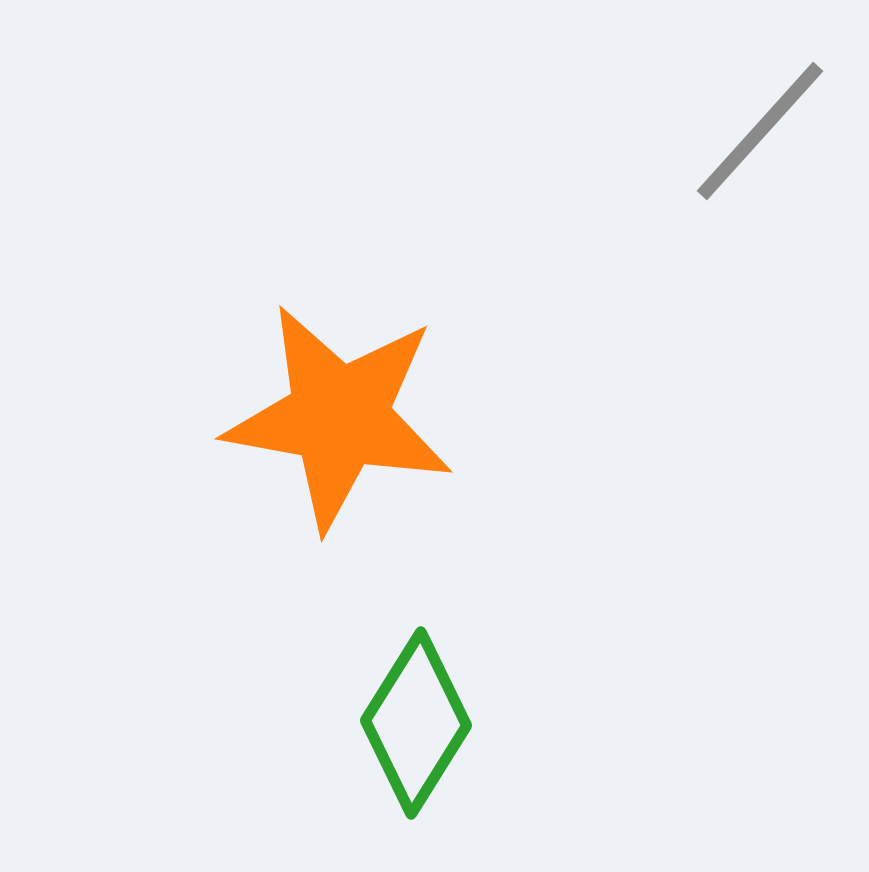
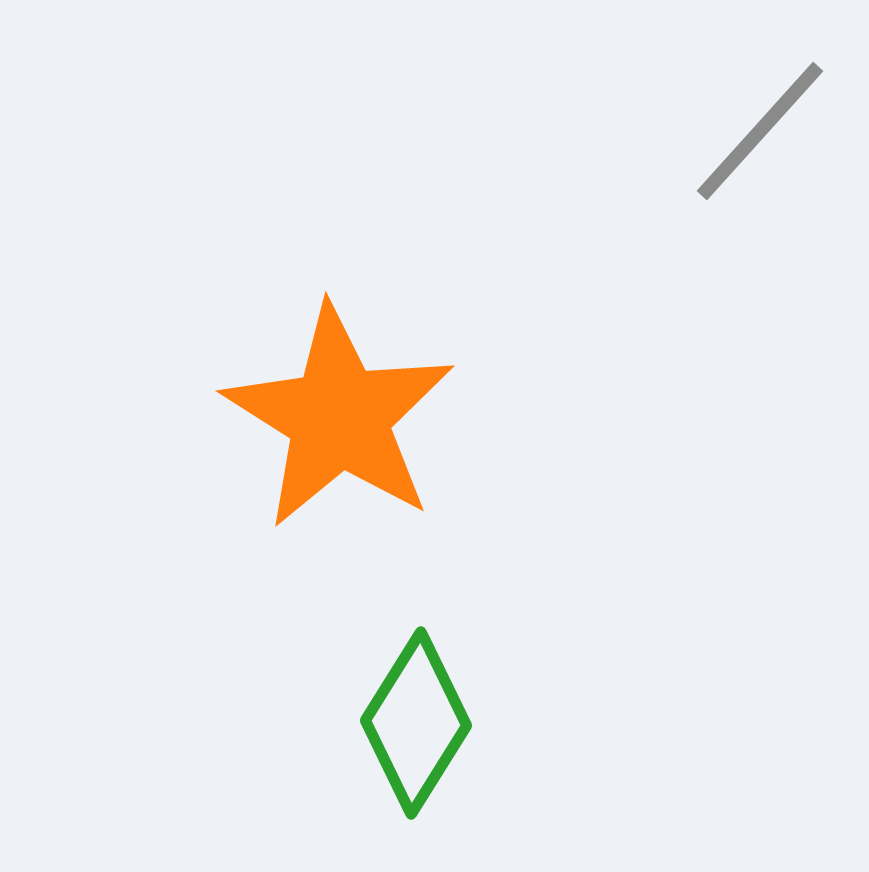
orange star: rotated 22 degrees clockwise
